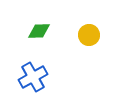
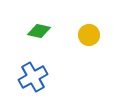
green diamond: rotated 15 degrees clockwise
